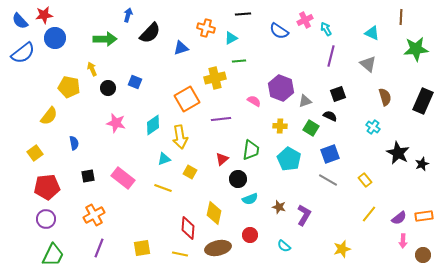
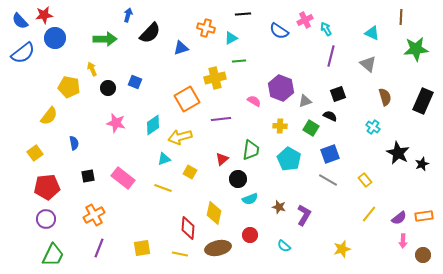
yellow arrow at (180, 137): rotated 85 degrees clockwise
